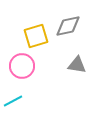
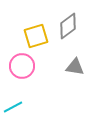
gray diamond: rotated 24 degrees counterclockwise
gray triangle: moved 2 px left, 2 px down
cyan line: moved 6 px down
